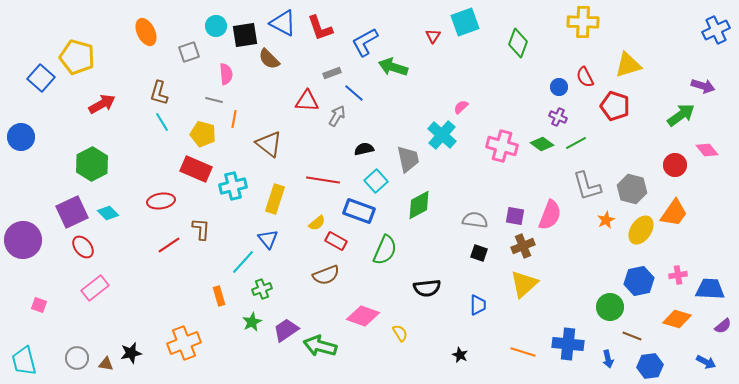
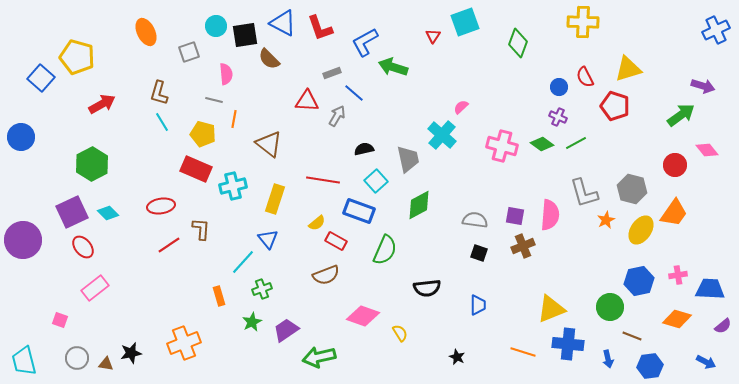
yellow triangle at (628, 65): moved 4 px down
gray L-shape at (587, 186): moved 3 px left, 7 px down
red ellipse at (161, 201): moved 5 px down
pink semicircle at (550, 215): rotated 16 degrees counterclockwise
yellow triangle at (524, 284): moved 27 px right, 25 px down; rotated 20 degrees clockwise
pink square at (39, 305): moved 21 px right, 15 px down
green arrow at (320, 346): moved 1 px left, 11 px down; rotated 28 degrees counterclockwise
black star at (460, 355): moved 3 px left, 2 px down
